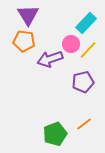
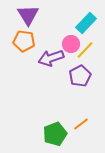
yellow line: moved 3 px left
purple arrow: moved 1 px right, 1 px up
purple pentagon: moved 3 px left, 6 px up; rotated 15 degrees counterclockwise
orange line: moved 3 px left
